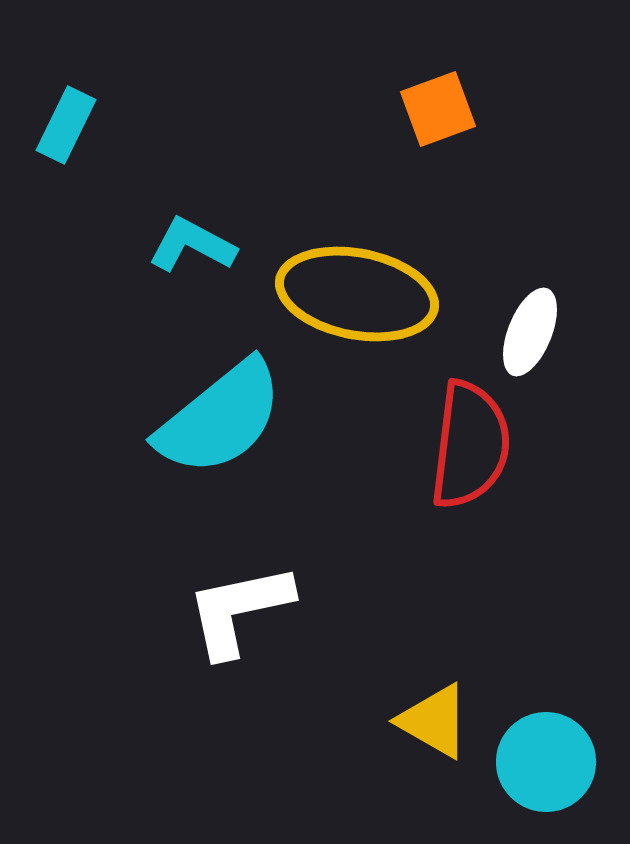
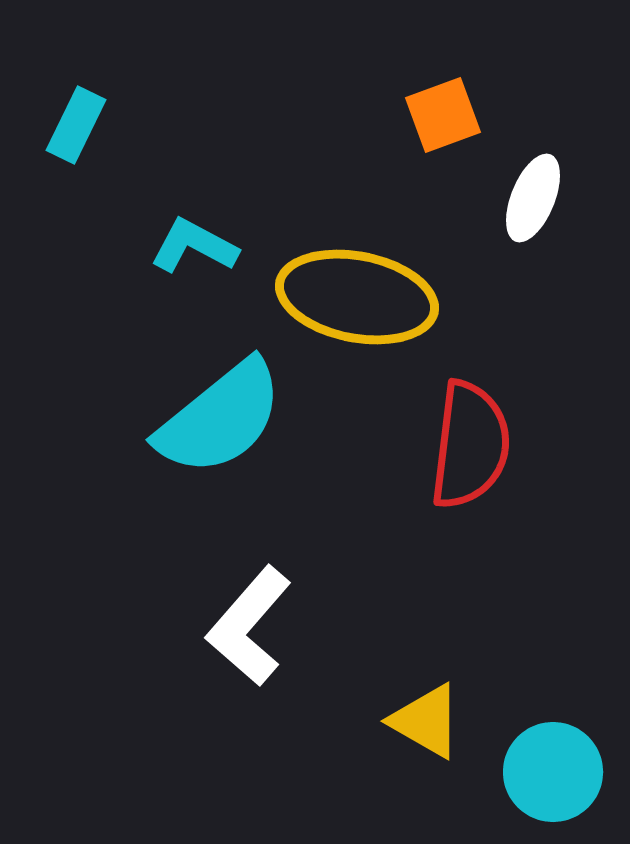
orange square: moved 5 px right, 6 px down
cyan rectangle: moved 10 px right
cyan L-shape: moved 2 px right, 1 px down
yellow ellipse: moved 3 px down
white ellipse: moved 3 px right, 134 px up
white L-shape: moved 10 px right, 16 px down; rotated 37 degrees counterclockwise
yellow triangle: moved 8 px left
cyan circle: moved 7 px right, 10 px down
